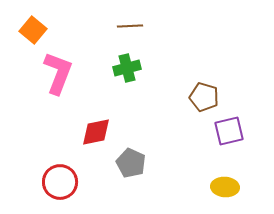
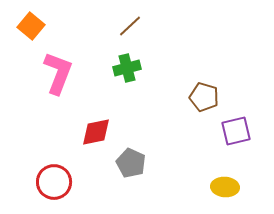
brown line: rotated 40 degrees counterclockwise
orange square: moved 2 px left, 4 px up
purple square: moved 7 px right
red circle: moved 6 px left
